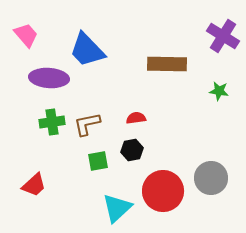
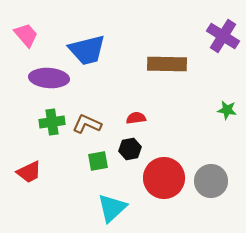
blue trapezoid: rotated 60 degrees counterclockwise
green star: moved 8 px right, 19 px down
brown L-shape: rotated 36 degrees clockwise
black hexagon: moved 2 px left, 1 px up
gray circle: moved 3 px down
red trapezoid: moved 5 px left, 13 px up; rotated 16 degrees clockwise
red circle: moved 1 px right, 13 px up
cyan triangle: moved 5 px left
